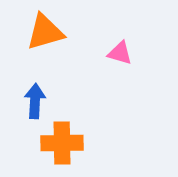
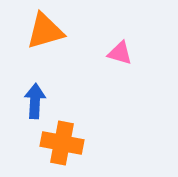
orange triangle: moved 1 px up
orange cross: rotated 12 degrees clockwise
